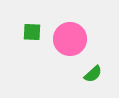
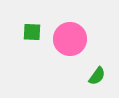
green semicircle: moved 4 px right, 2 px down; rotated 12 degrees counterclockwise
